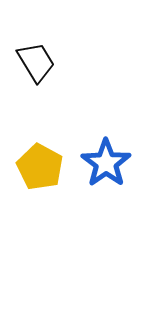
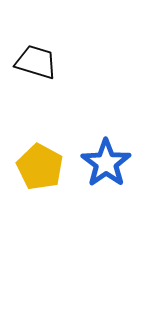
black trapezoid: rotated 42 degrees counterclockwise
